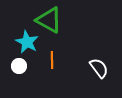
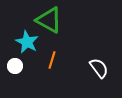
orange line: rotated 18 degrees clockwise
white circle: moved 4 px left
